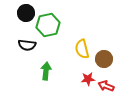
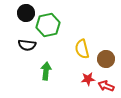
brown circle: moved 2 px right
